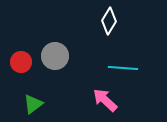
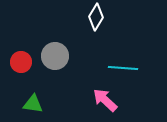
white diamond: moved 13 px left, 4 px up
green triangle: rotated 45 degrees clockwise
